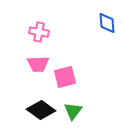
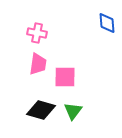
pink cross: moved 2 px left, 1 px down
pink trapezoid: rotated 80 degrees counterclockwise
pink square: rotated 15 degrees clockwise
black diamond: rotated 20 degrees counterclockwise
